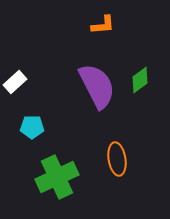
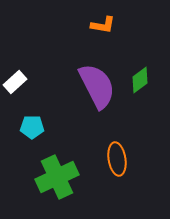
orange L-shape: rotated 15 degrees clockwise
